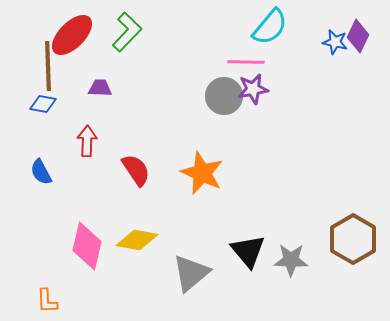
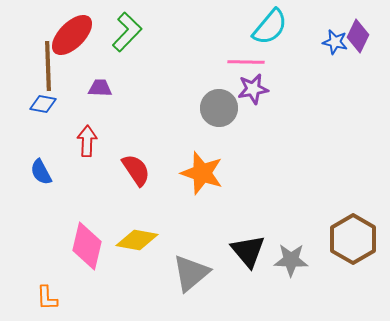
gray circle: moved 5 px left, 12 px down
orange star: rotated 6 degrees counterclockwise
orange L-shape: moved 3 px up
